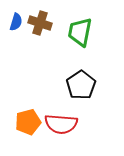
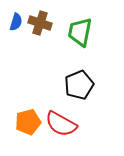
black pentagon: moved 2 px left; rotated 12 degrees clockwise
red semicircle: rotated 24 degrees clockwise
